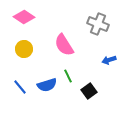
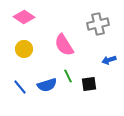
gray cross: rotated 35 degrees counterclockwise
black square: moved 7 px up; rotated 28 degrees clockwise
